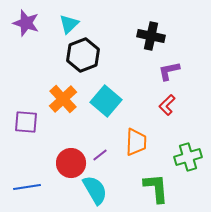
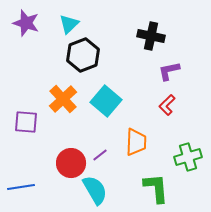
blue line: moved 6 px left
